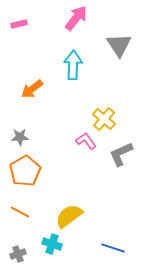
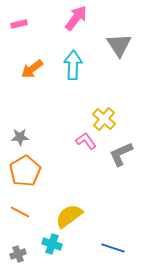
orange arrow: moved 20 px up
